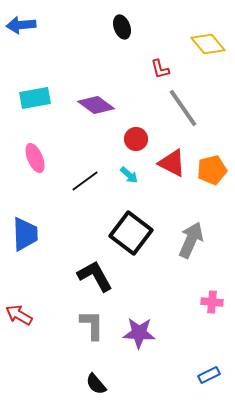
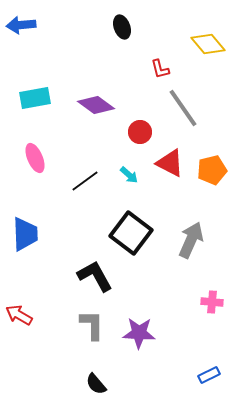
red circle: moved 4 px right, 7 px up
red triangle: moved 2 px left
